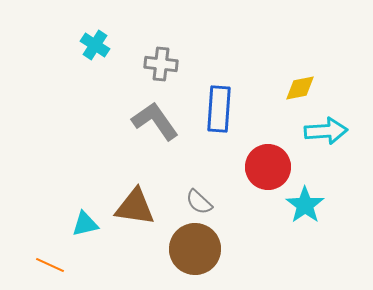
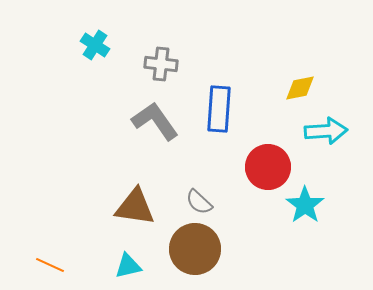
cyan triangle: moved 43 px right, 42 px down
